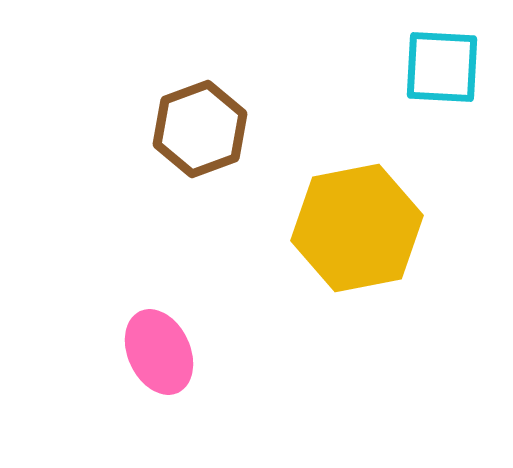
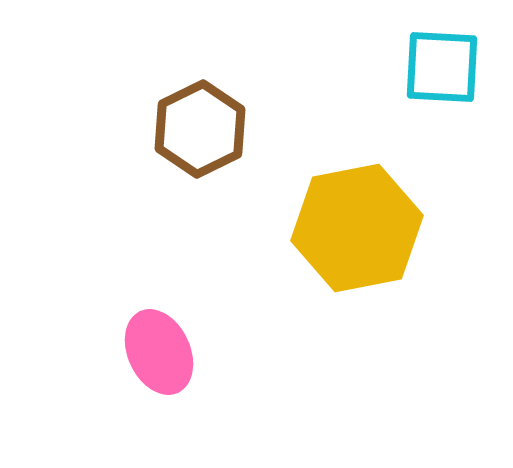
brown hexagon: rotated 6 degrees counterclockwise
